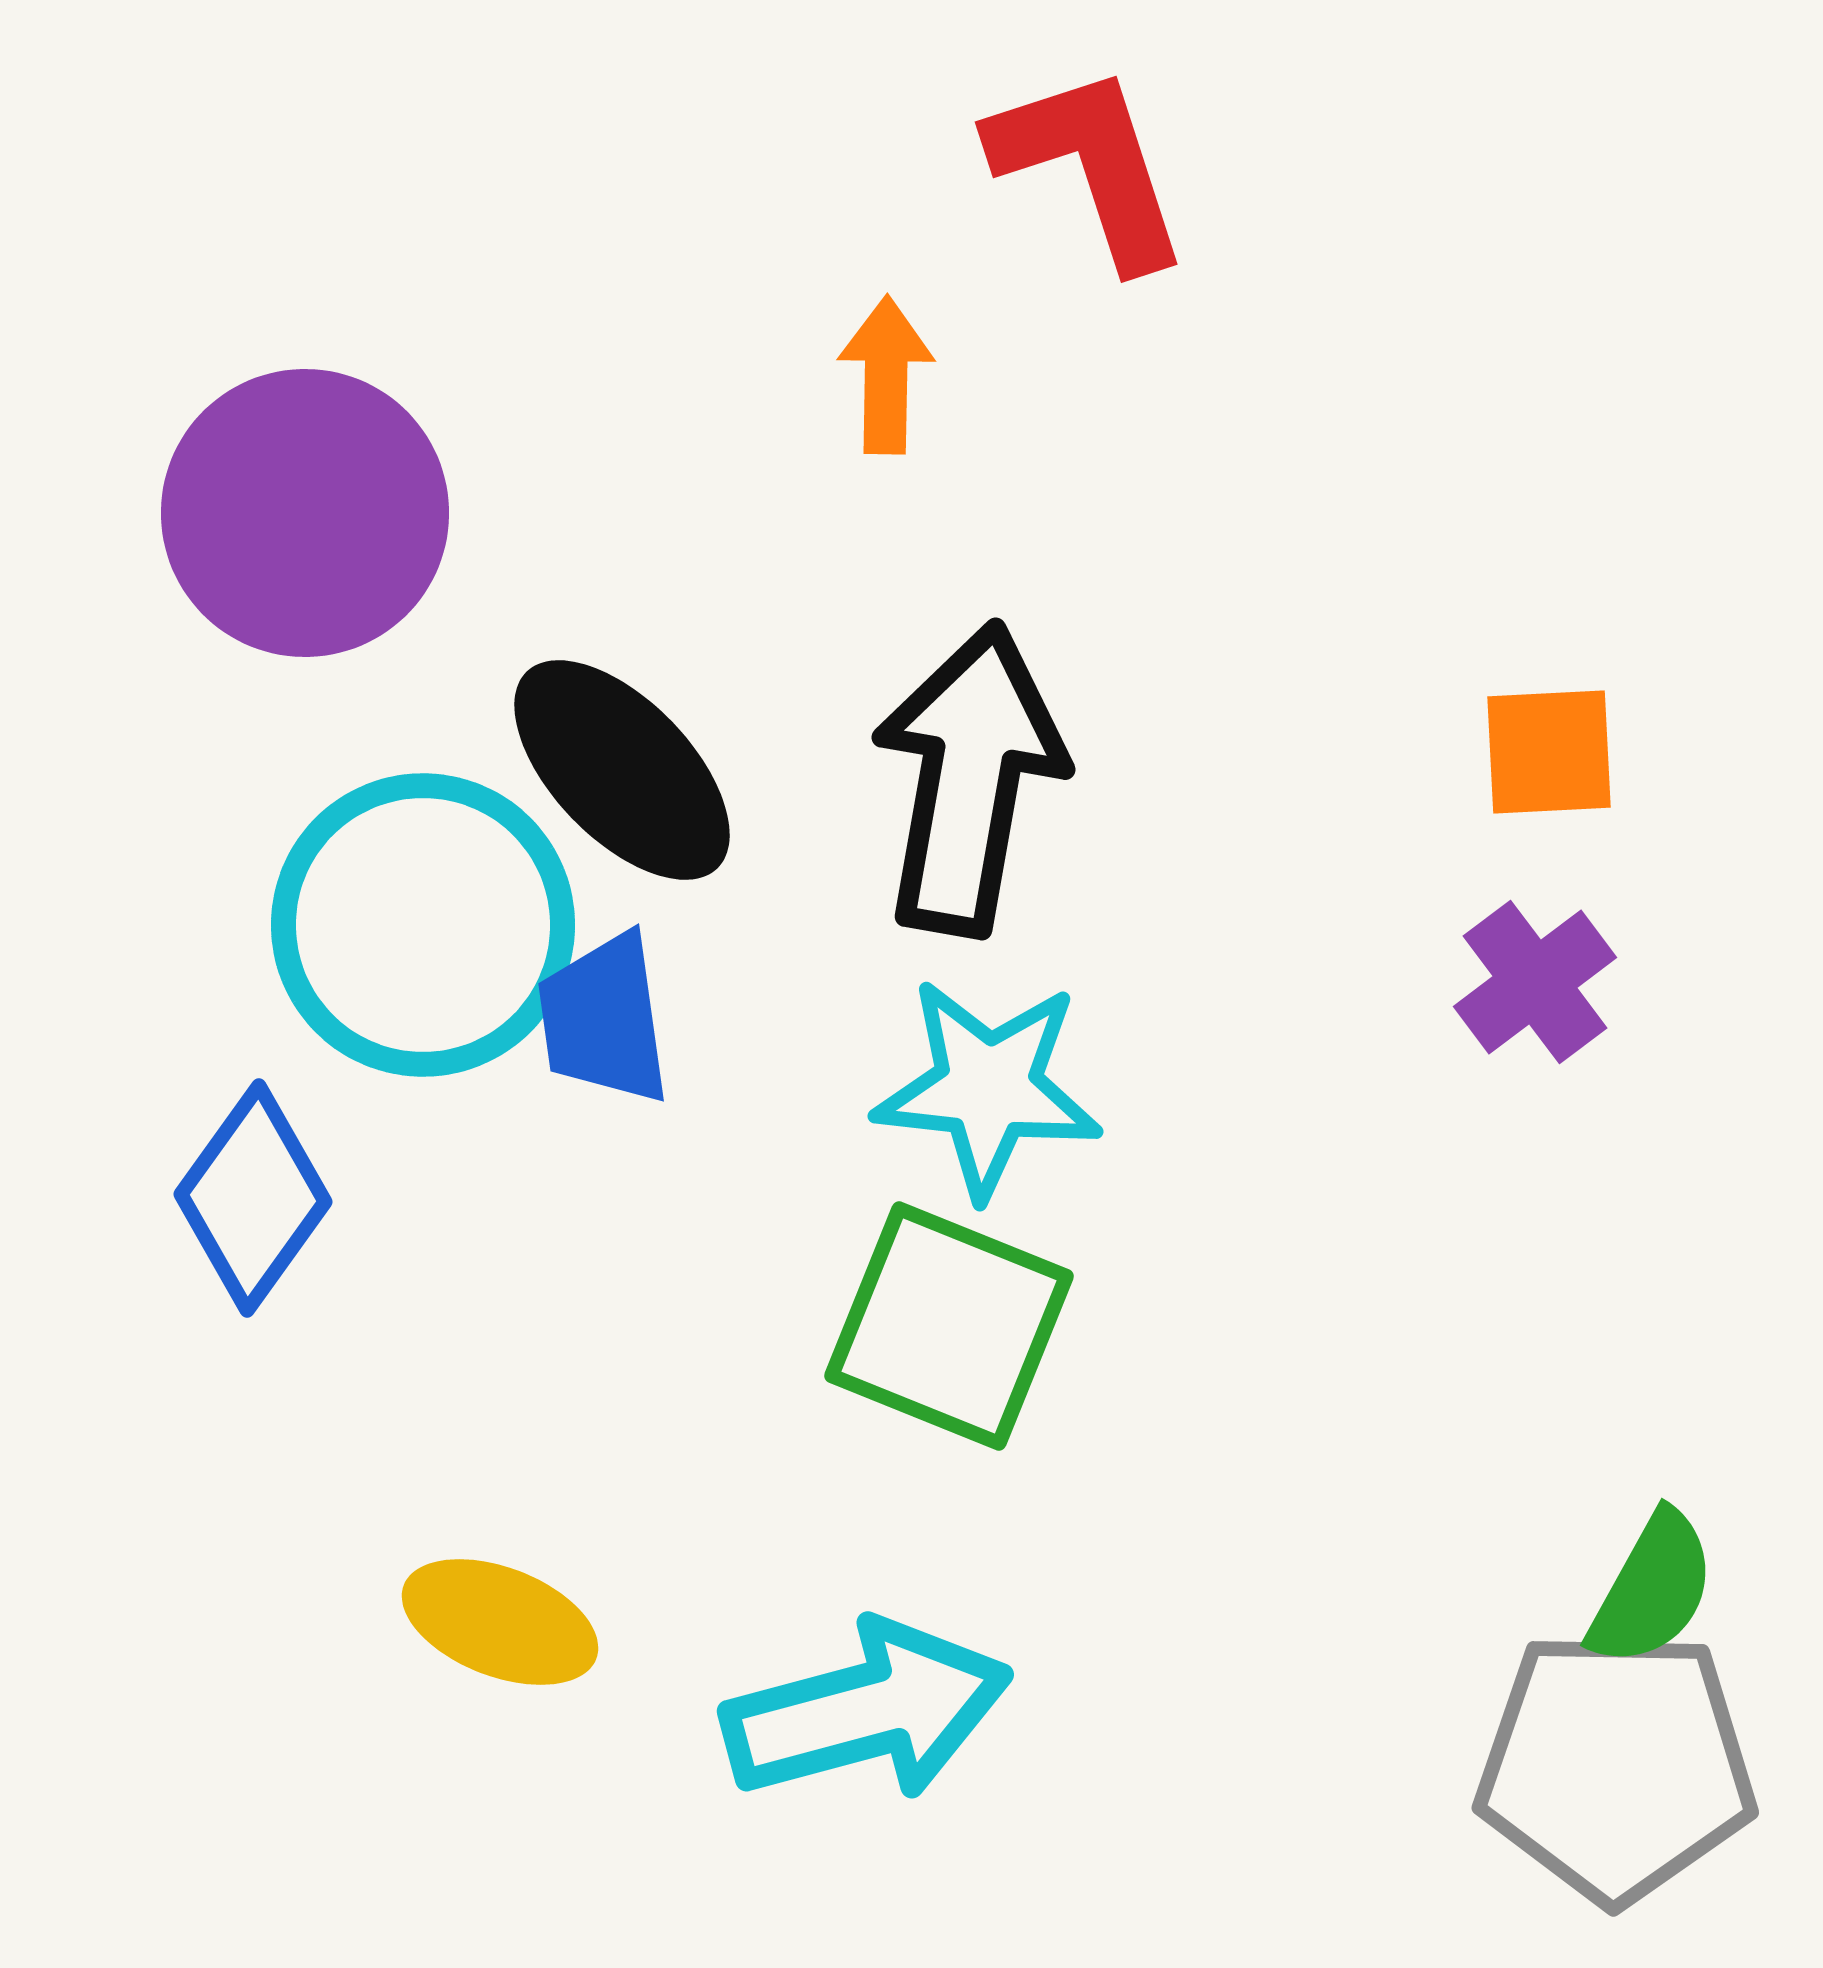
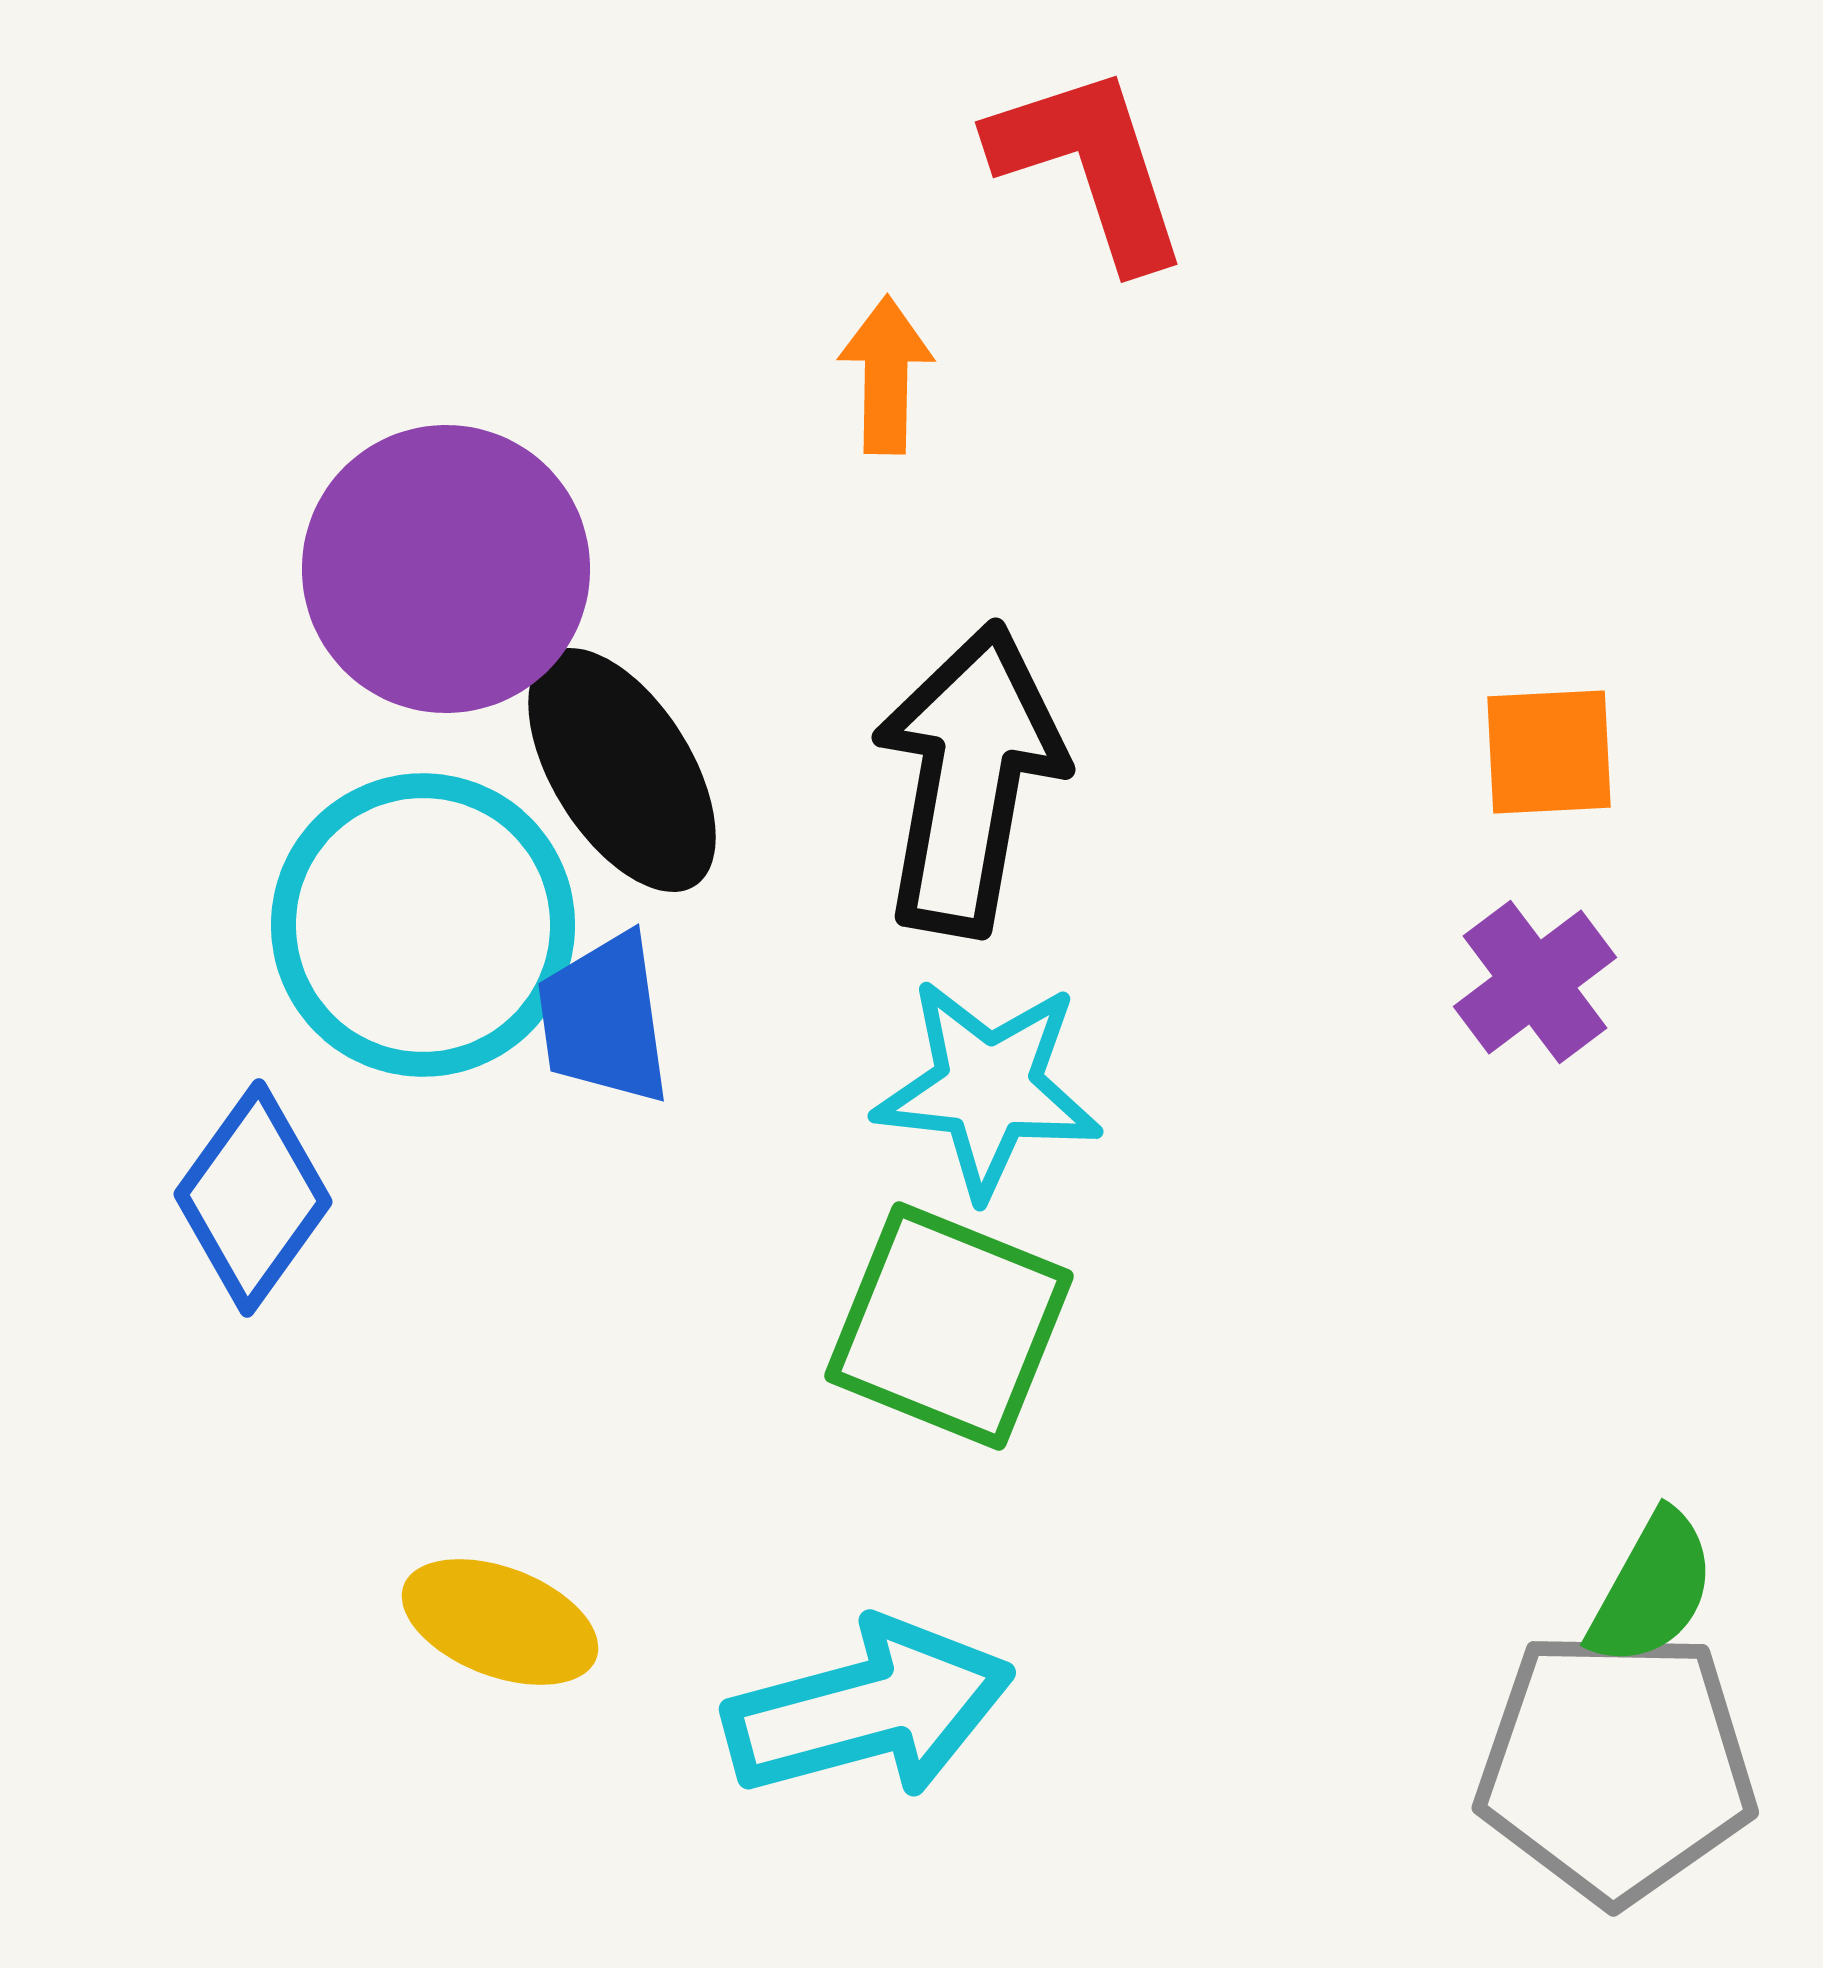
purple circle: moved 141 px right, 56 px down
black ellipse: rotated 12 degrees clockwise
cyan arrow: moved 2 px right, 2 px up
